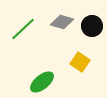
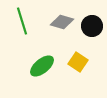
green line: moved 1 px left, 8 px up; rotated 64 degrees counterclockwise
yellow square: moved 2 px left
green ellipse: moved 16 px up
